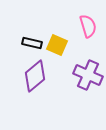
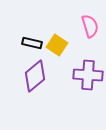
pink semicircle: moved 2 px right
yellow square: rotated 10 degrees clockwise
purple cross: rotated 20 degrees counterclockwise
